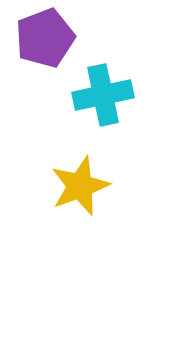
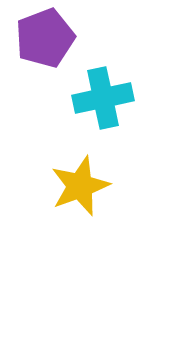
cyan cross: moved 3 px down
